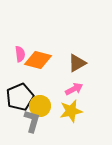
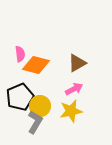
orange diamond: moved 2 px left, 5 px down
gray L-shape: moved 3 px right, 1 px down; rotated 15 degrees clockwise
